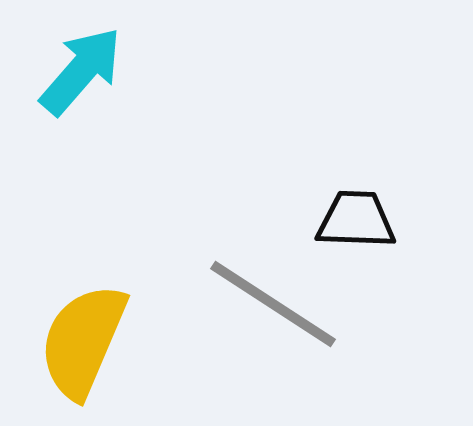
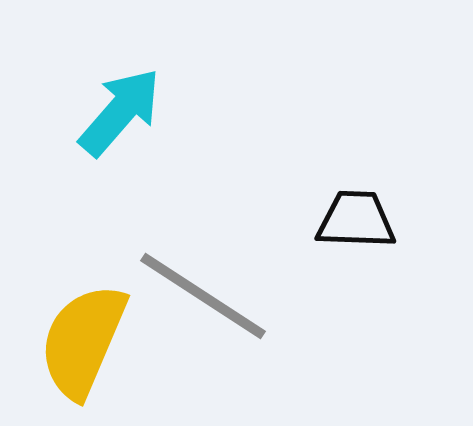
cyan arrow: moved 39 px right, 41 px down
gray line: moved 70 px left, 8 px up
